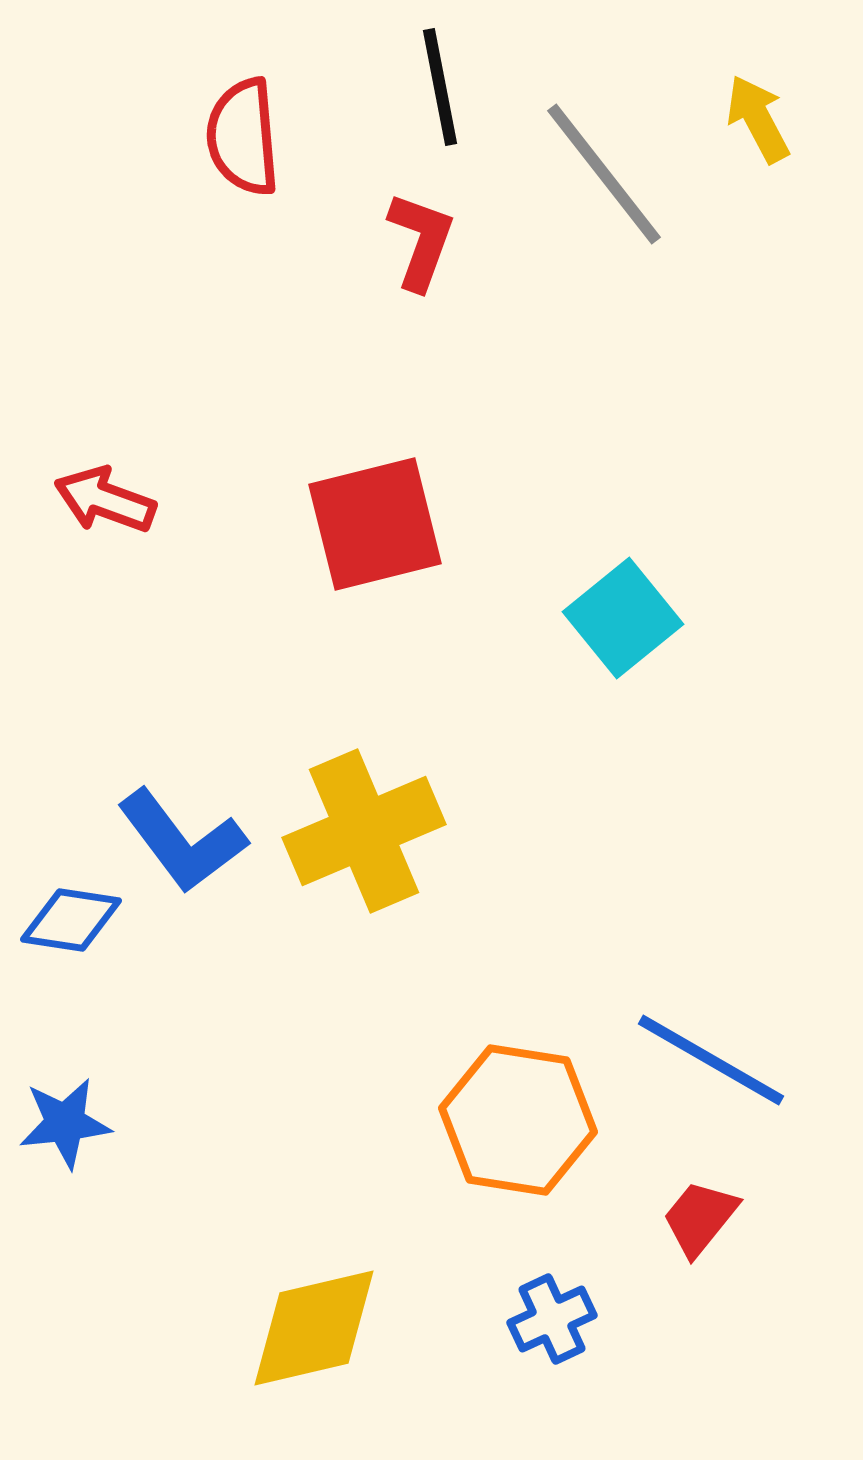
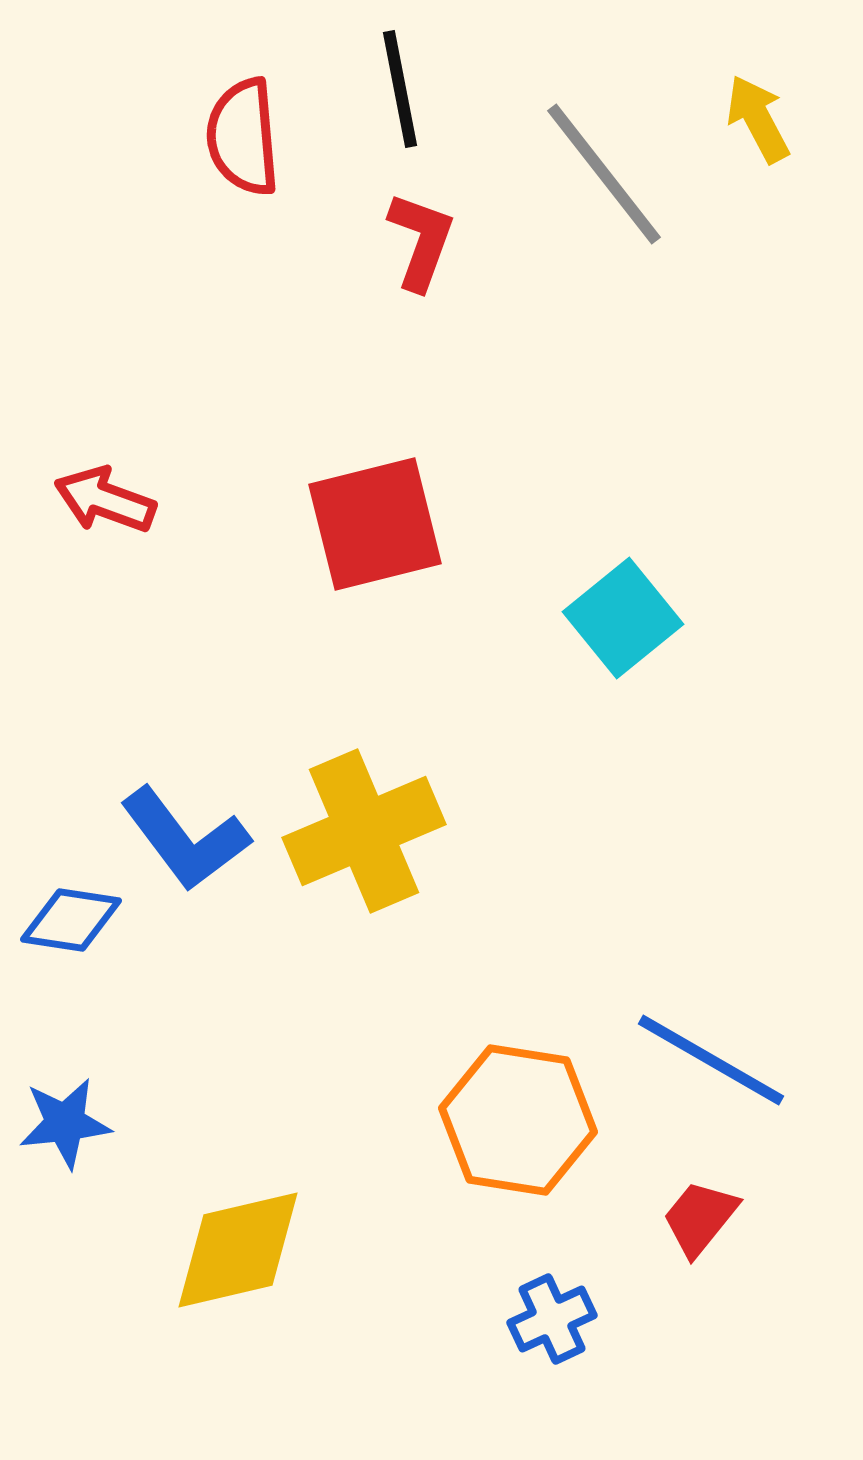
black line: moved 40 px left, 2 px down
blue L-shape: moved 3 px right, 2 px up
yellow diamond: moved 76 px left, 78 px up
